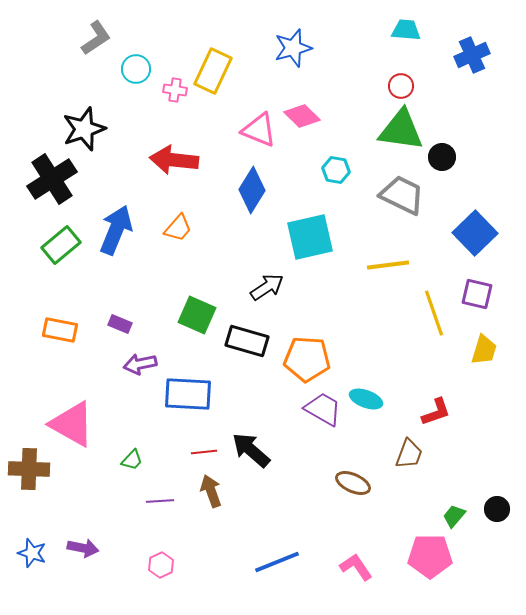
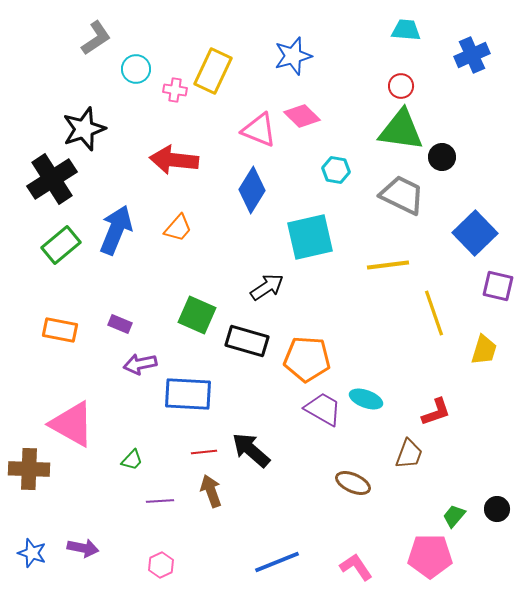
blue star at (293, 48): moved 8 px down
purple square at (477, 294): moved 21 px right, 8 px up
